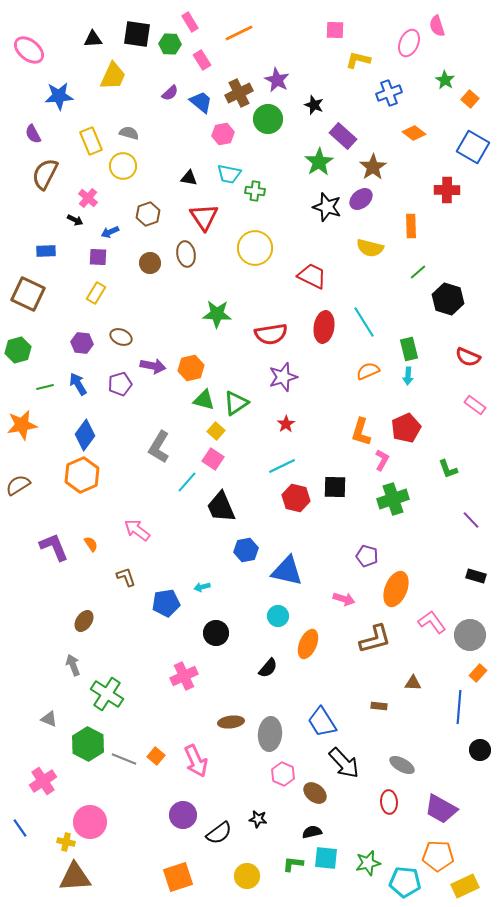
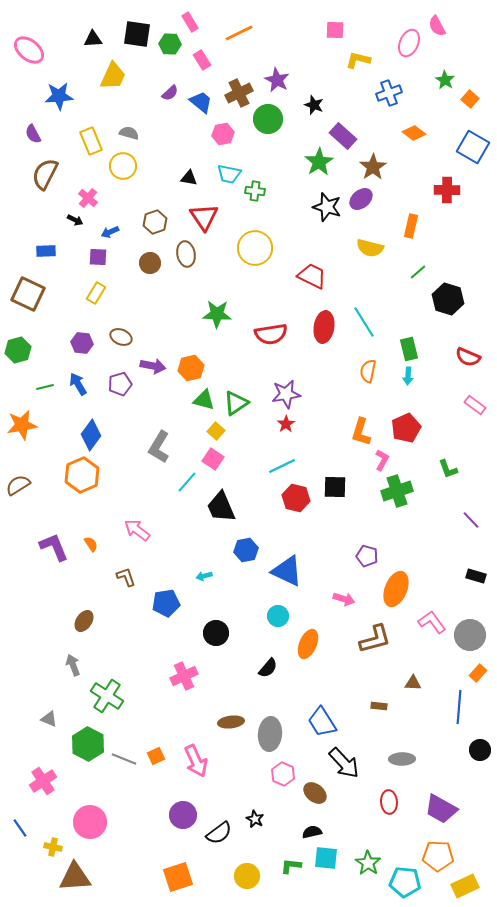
pink semicircle at (437, 26): rotated 10 degrees counterclockwise
brown hexagon at (148, 214): moved 7 px right, 8 px down
orange rectangle at (411, 226): rotated 15 degrees clockwise
orange semicircle at (368, 371): rotated 55 degrees counterclockwise
purple star at (283, 377): moved 3 px right, 17 px down; rotated 8 degrees clockwise
blue diamond at (85, 435): moved 6 px right
green cross at (393, 499): moved 4 px right, 8 px up
blue triangle at (287, 571): rotated 12 degrees clockwise
cyan arrow at (202, 587): moved 2 px right, 11 px up
green cross at (107, 694): moved 2 px down
orange square at (156, 756): rotated 24 degrees clockwise
gray ellipse at (402, 765): moved 6 px up; rotated 30 degrees counterclockwise
black star at (258, 819): moved 3 px left; rotated 18 degrees clockwise
yellow cross at (66, 842): moved 13 px left, 5 px down
green star at (368, 863): rotated 25 degrees counterclockwise
green L-shape at (293, 864): moved 2 px left, 2 px down
